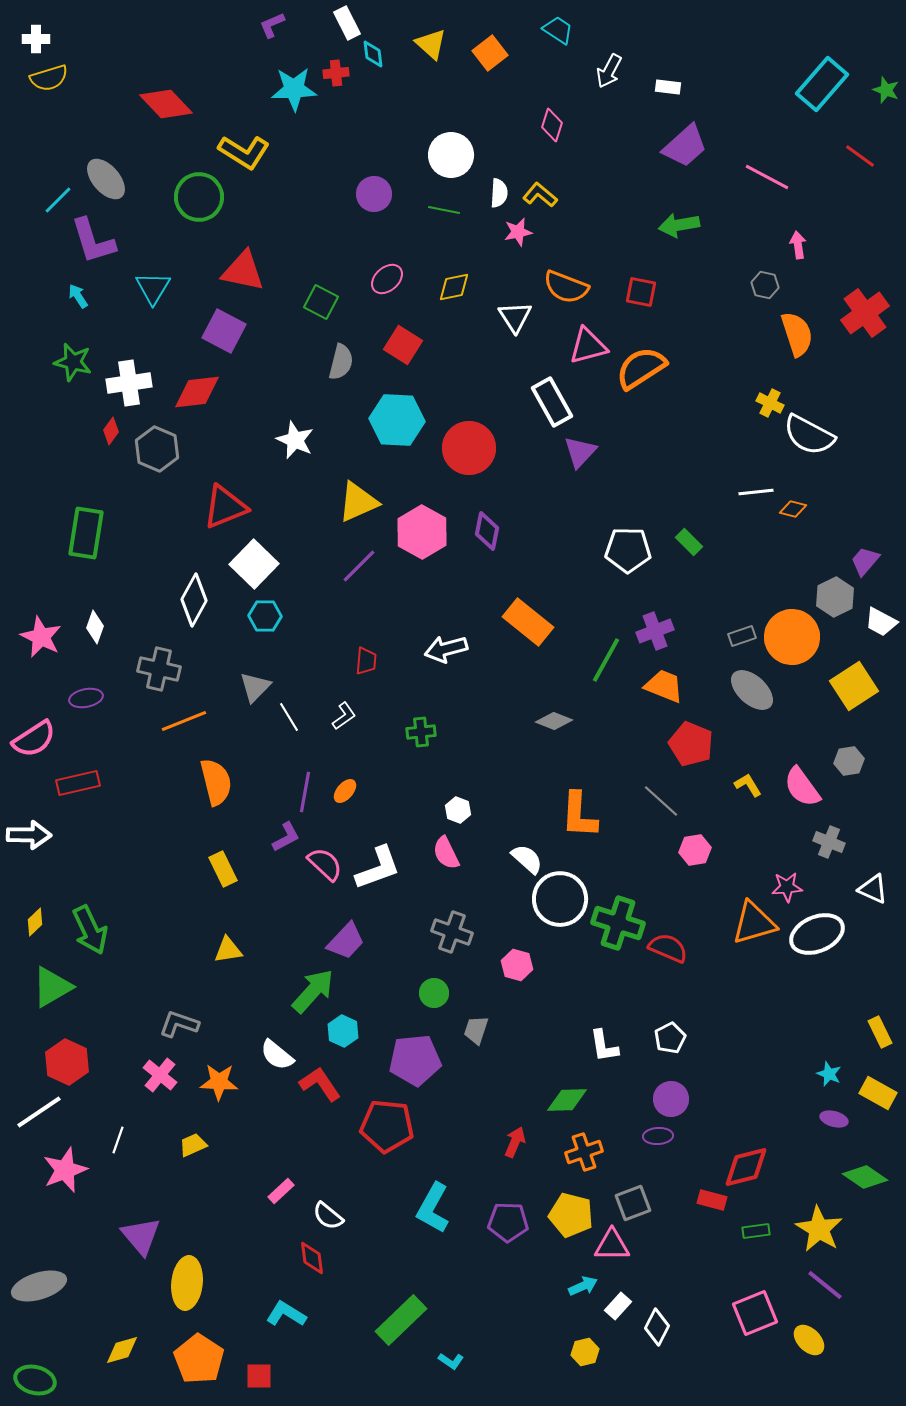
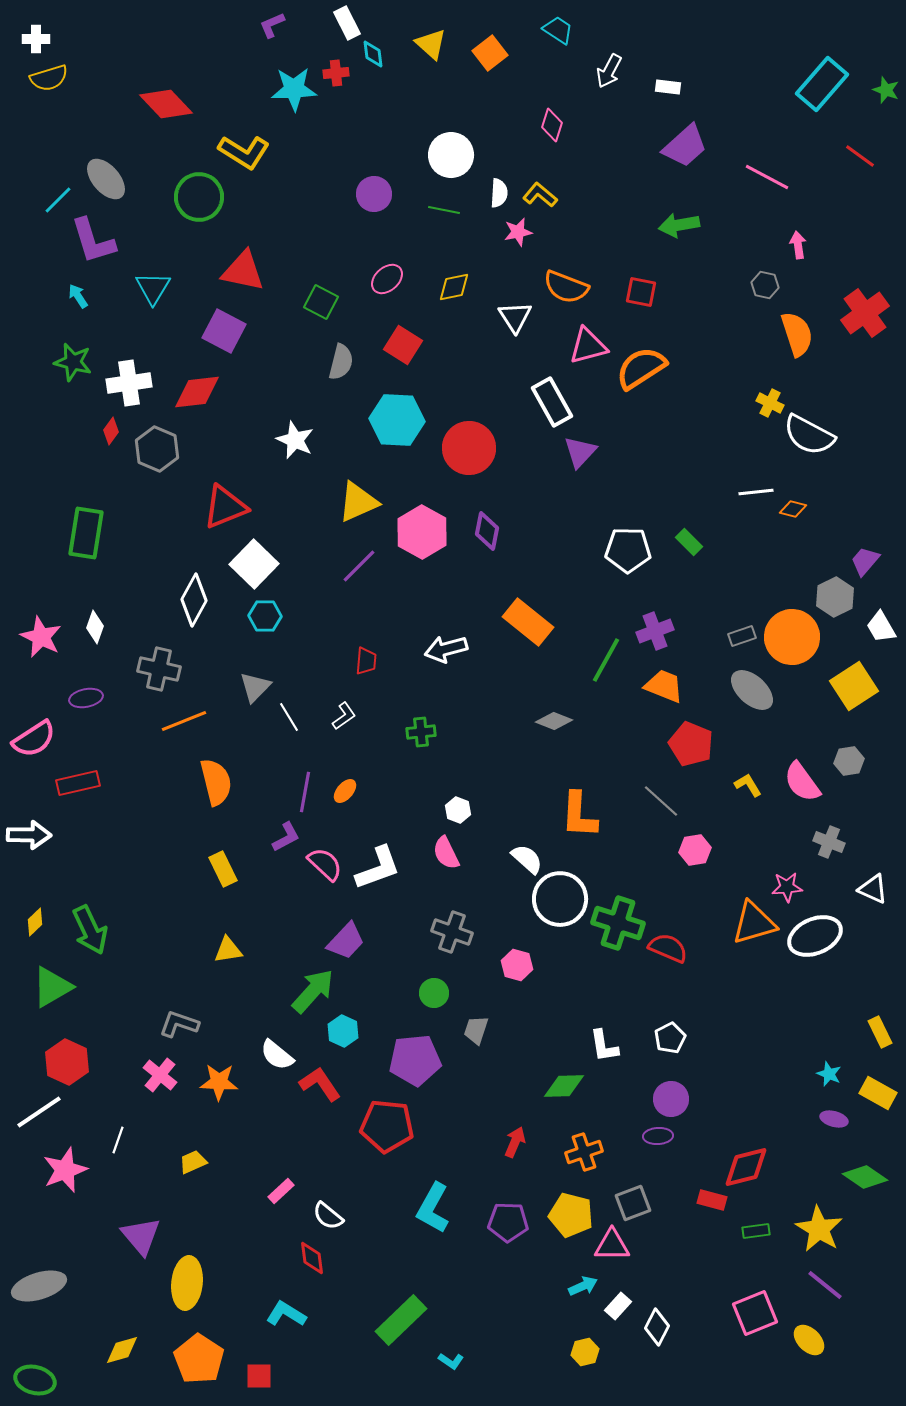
white trapezoid at (881, 622): moved 5 px down; rotated 32 degrees clockwise
pink semicircle at (802, 787): moved 5 px up
white ellipse at (817, 934): moved 2 px left, 2 px down
green diamond at (567, 1100): moved 3 px left, 14 px up
yellow trapezoid at (193, 1145): moved 17 px down
